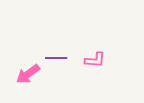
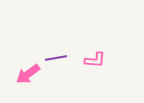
purple line: rotated 10 degrees counterclockwise
